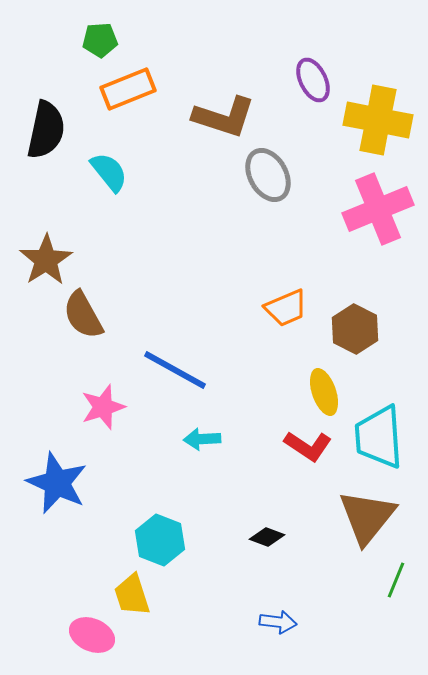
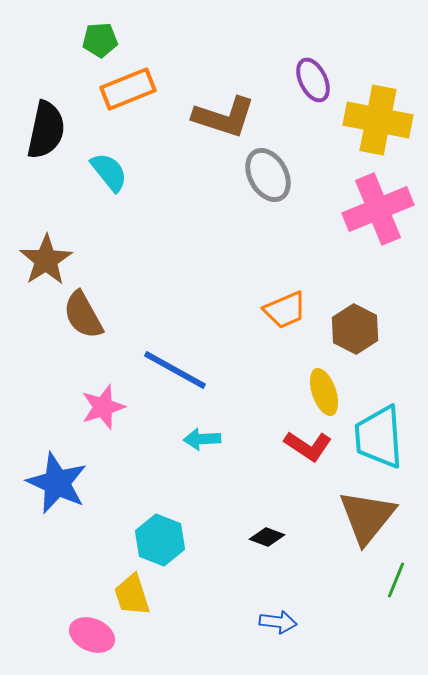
orange trapezoid: moved 1 px left, 2 px down
